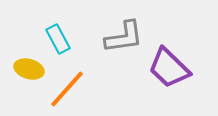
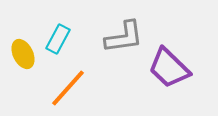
cyan rectangle: rotated 56 degrees clockwise
yellow ellipse: moved 6 px left, 15 px up; rotated 48 degrees clockwise
orange line: moved 1 px right, 1 px up
